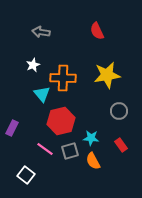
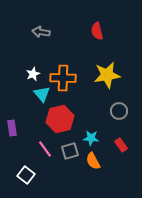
red semicircle: rotated 12 degrees clockwise
white star: moved 9 px down
red hexagon: moved 1 px left, 2 px up
purple rectangle: rotated 35 degrees counterclockwise
pink line: rotated 18 degrees clockwise
